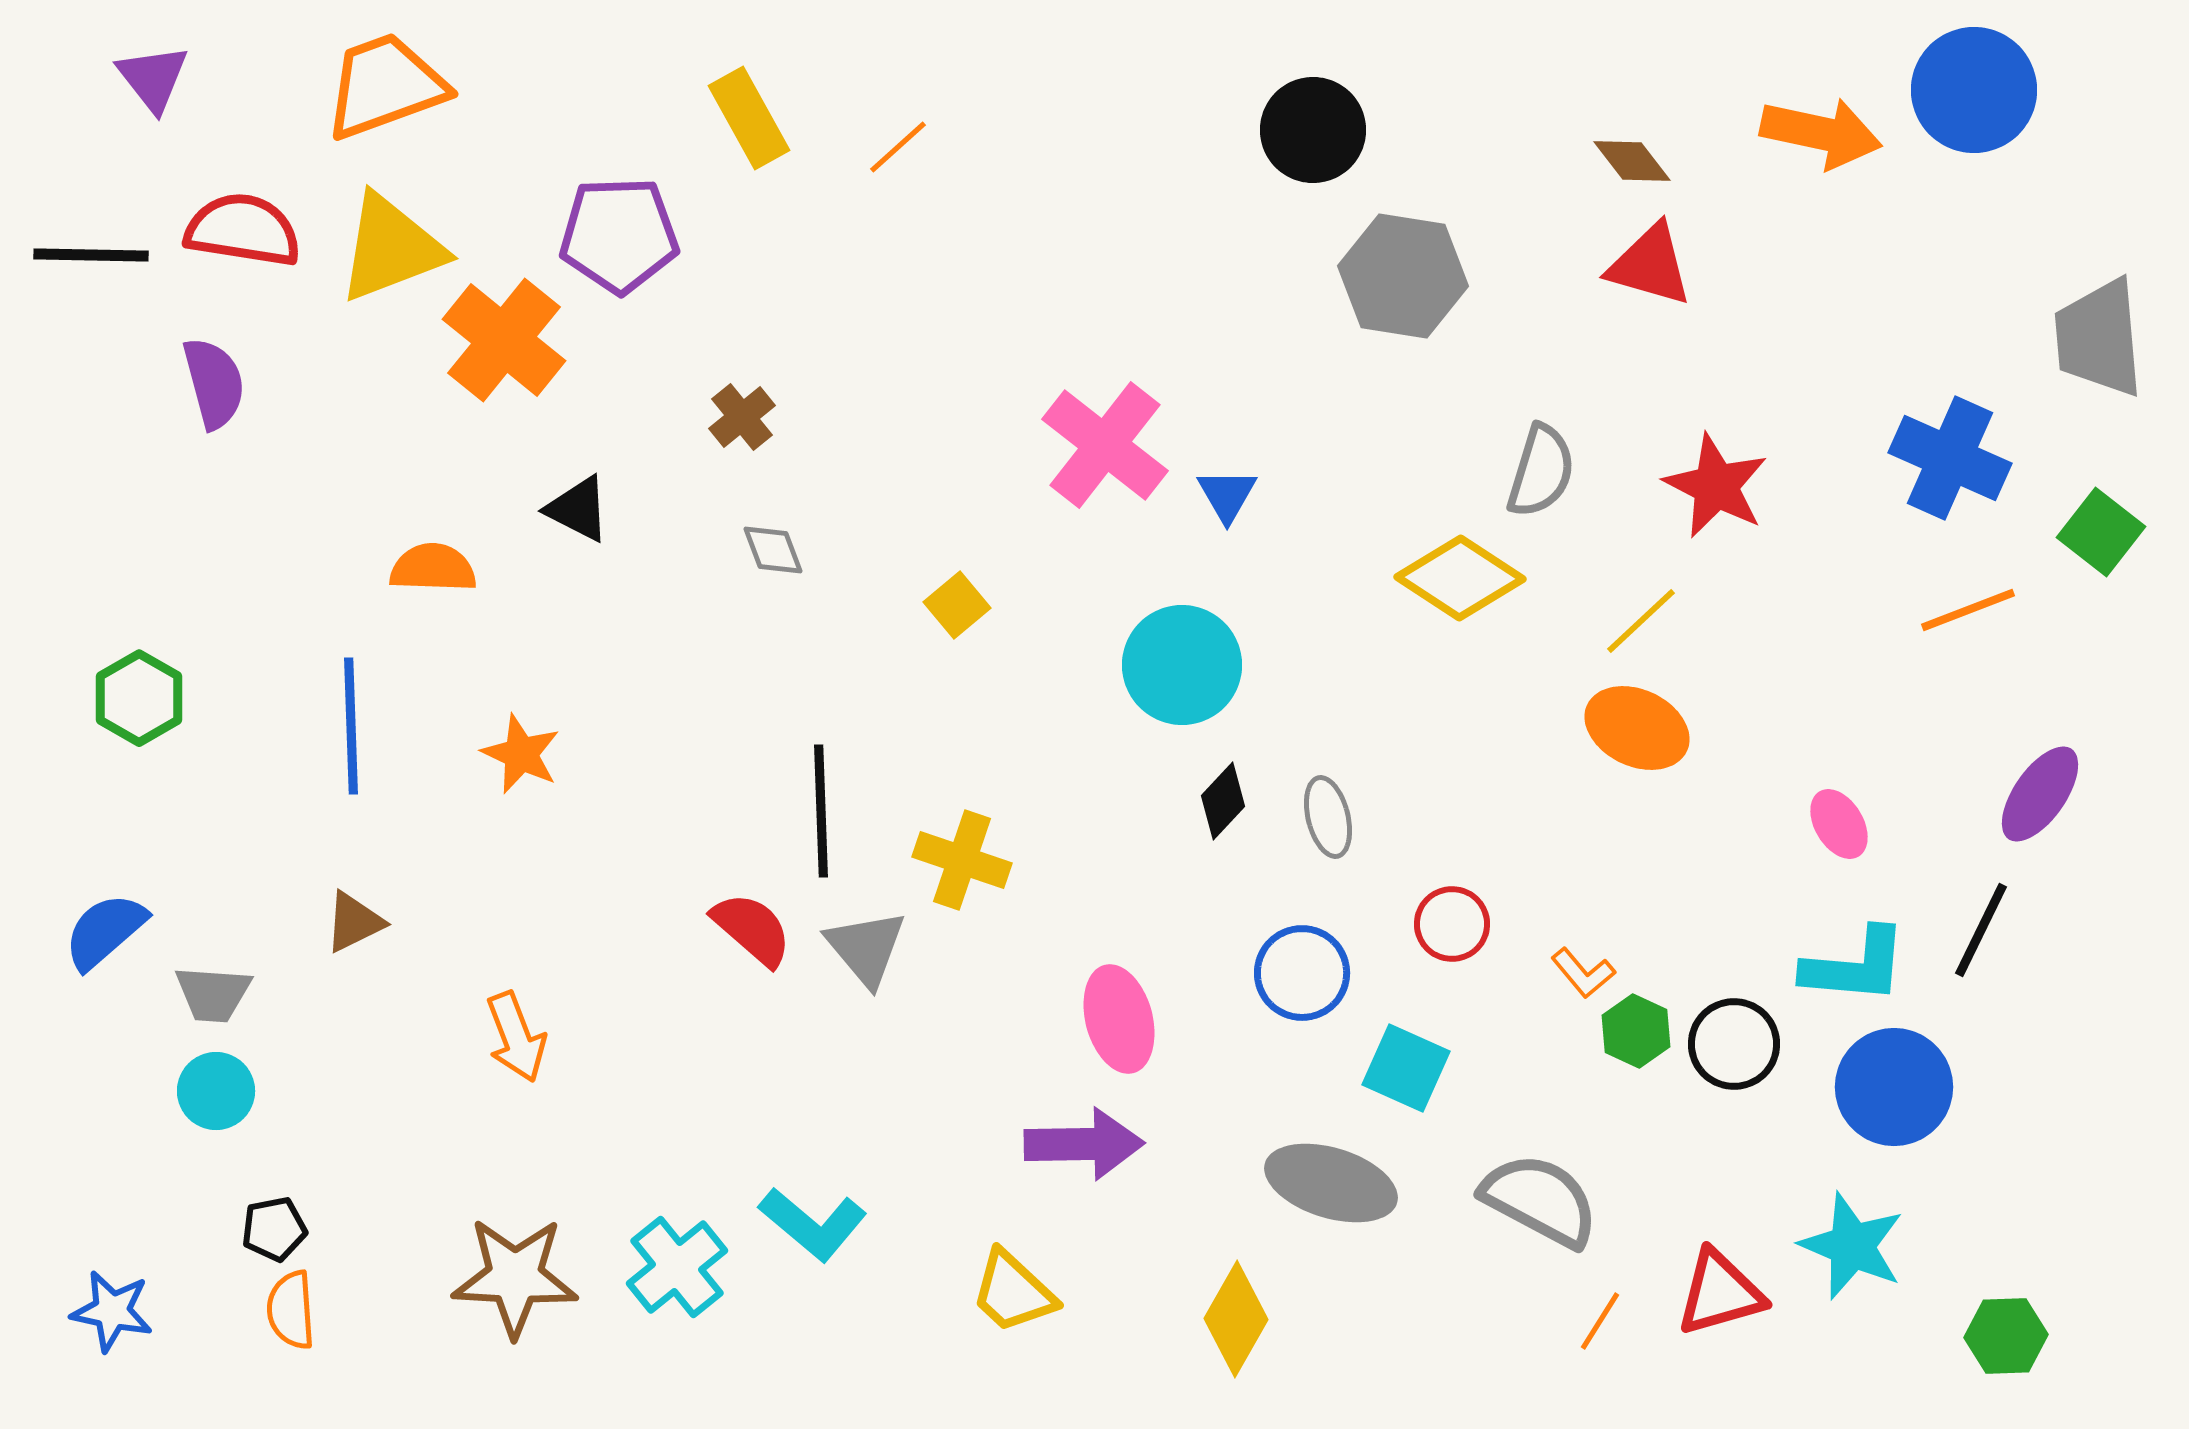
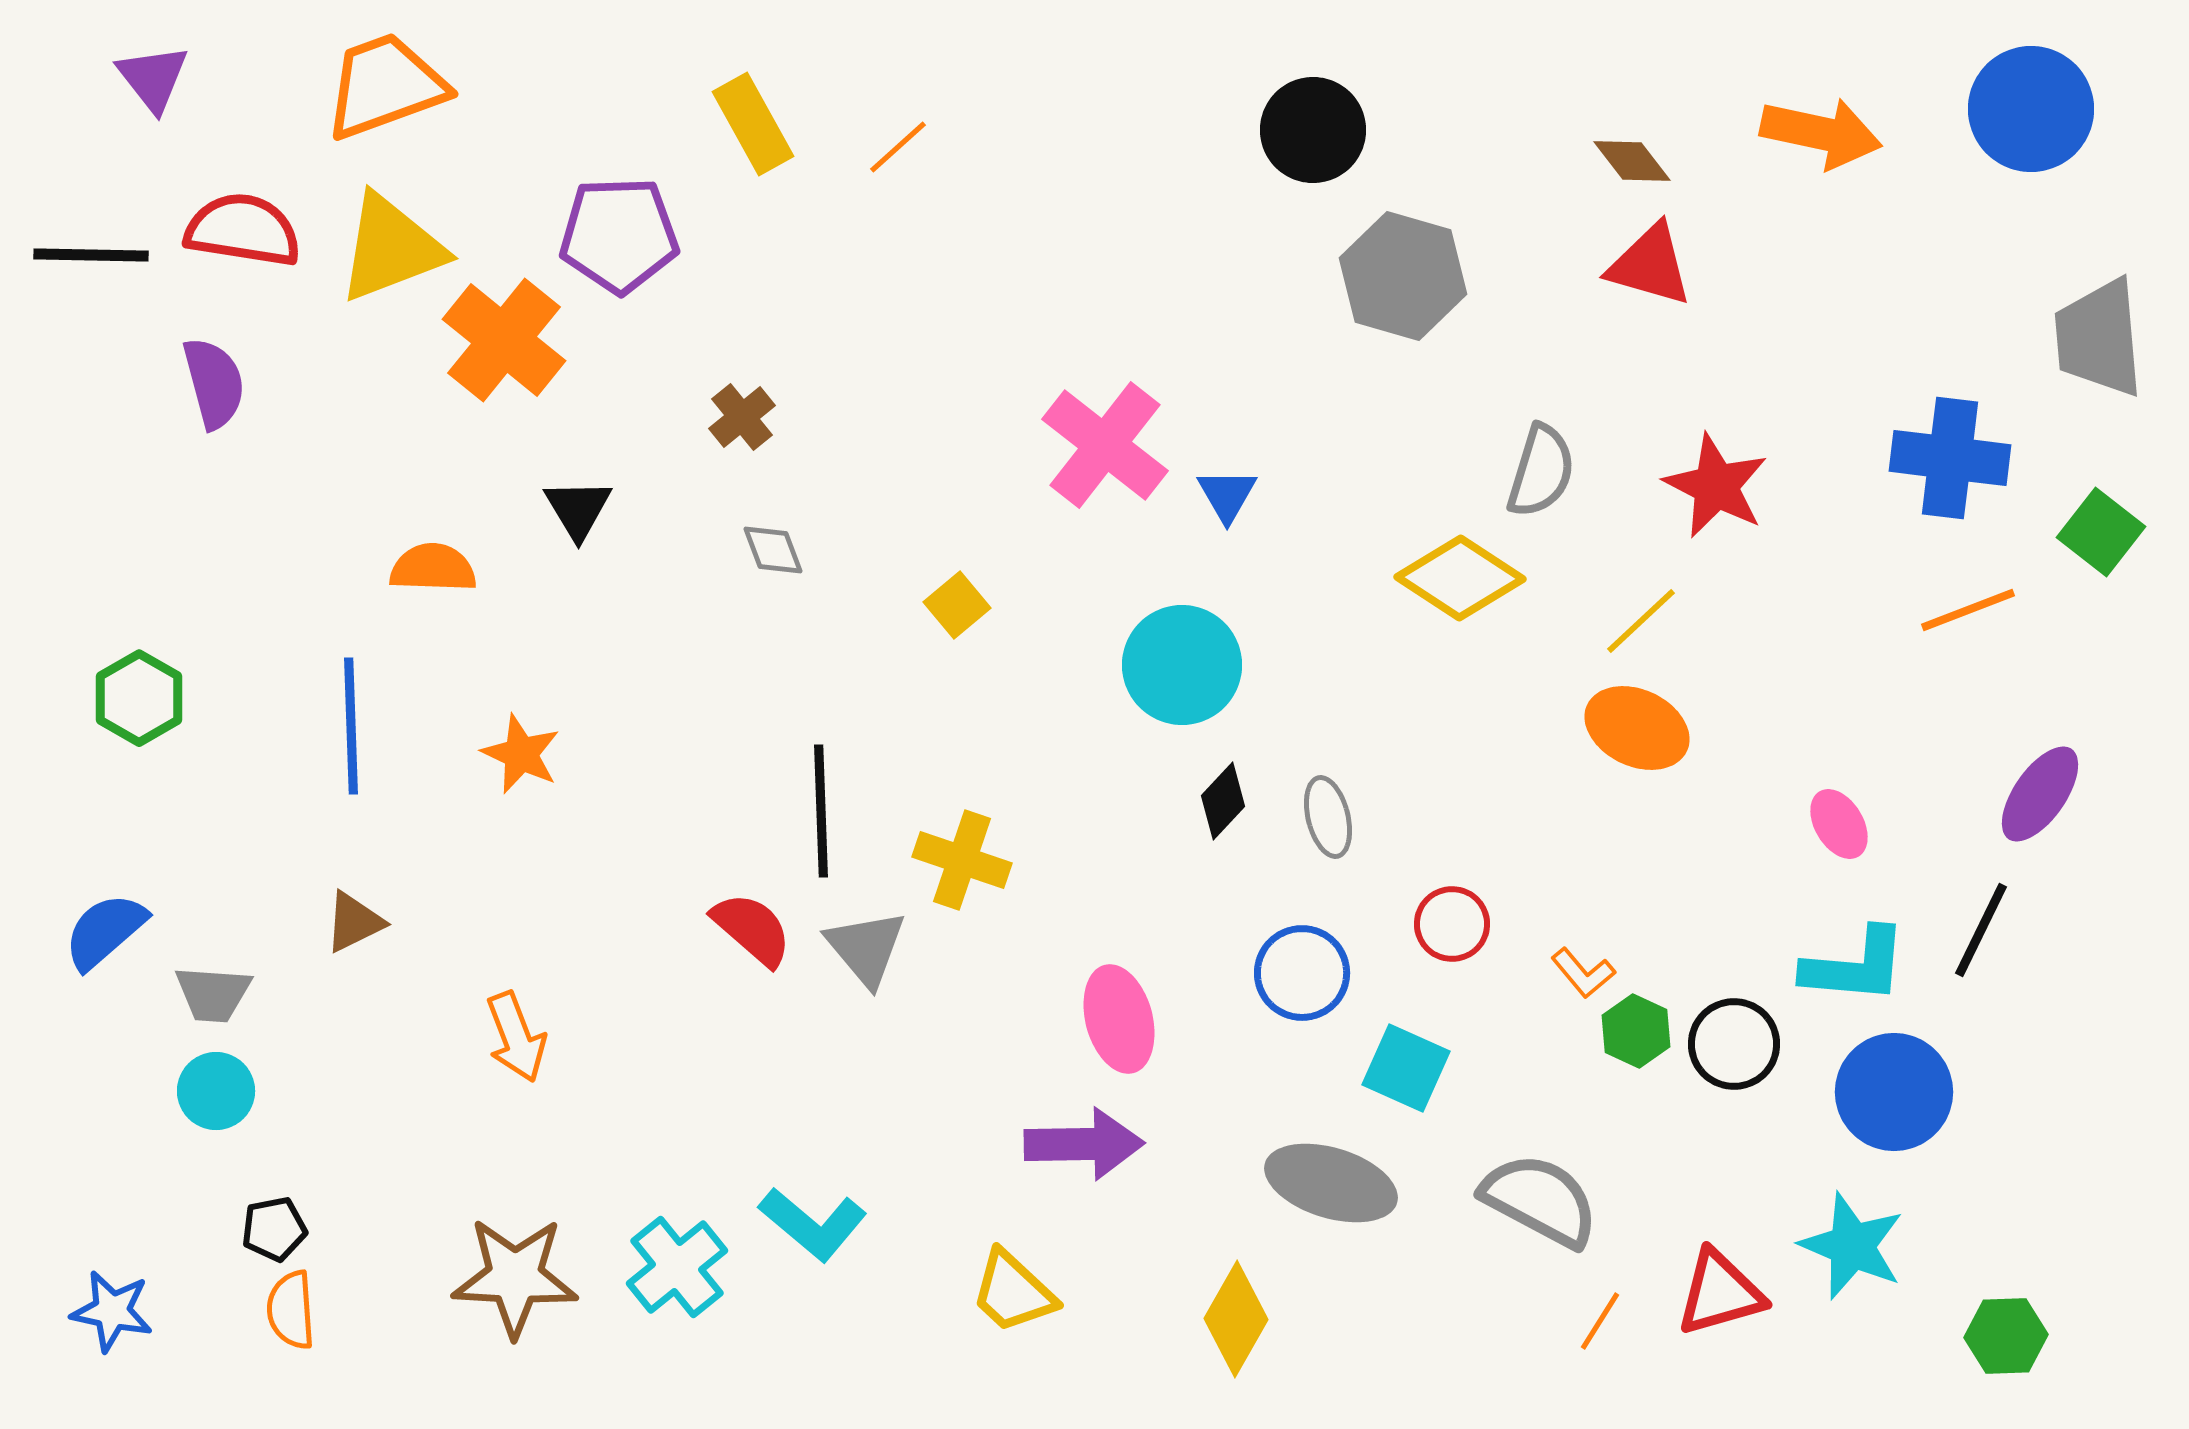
blue circle at (1974, 90): moved 57 px right, 19 px down
yellow rectangle at (749, 118): moved 4 px right, 6 px down
gray hexagon at (1403, 276): rotated 7 degrees clockwise
blue cross at (1950, 458): rotated 17 degrees counterclockwise
black triangle at (578, 509): rotated 32 degrees clockwise
blue circle at (1894, 1087): moved 5 px down
